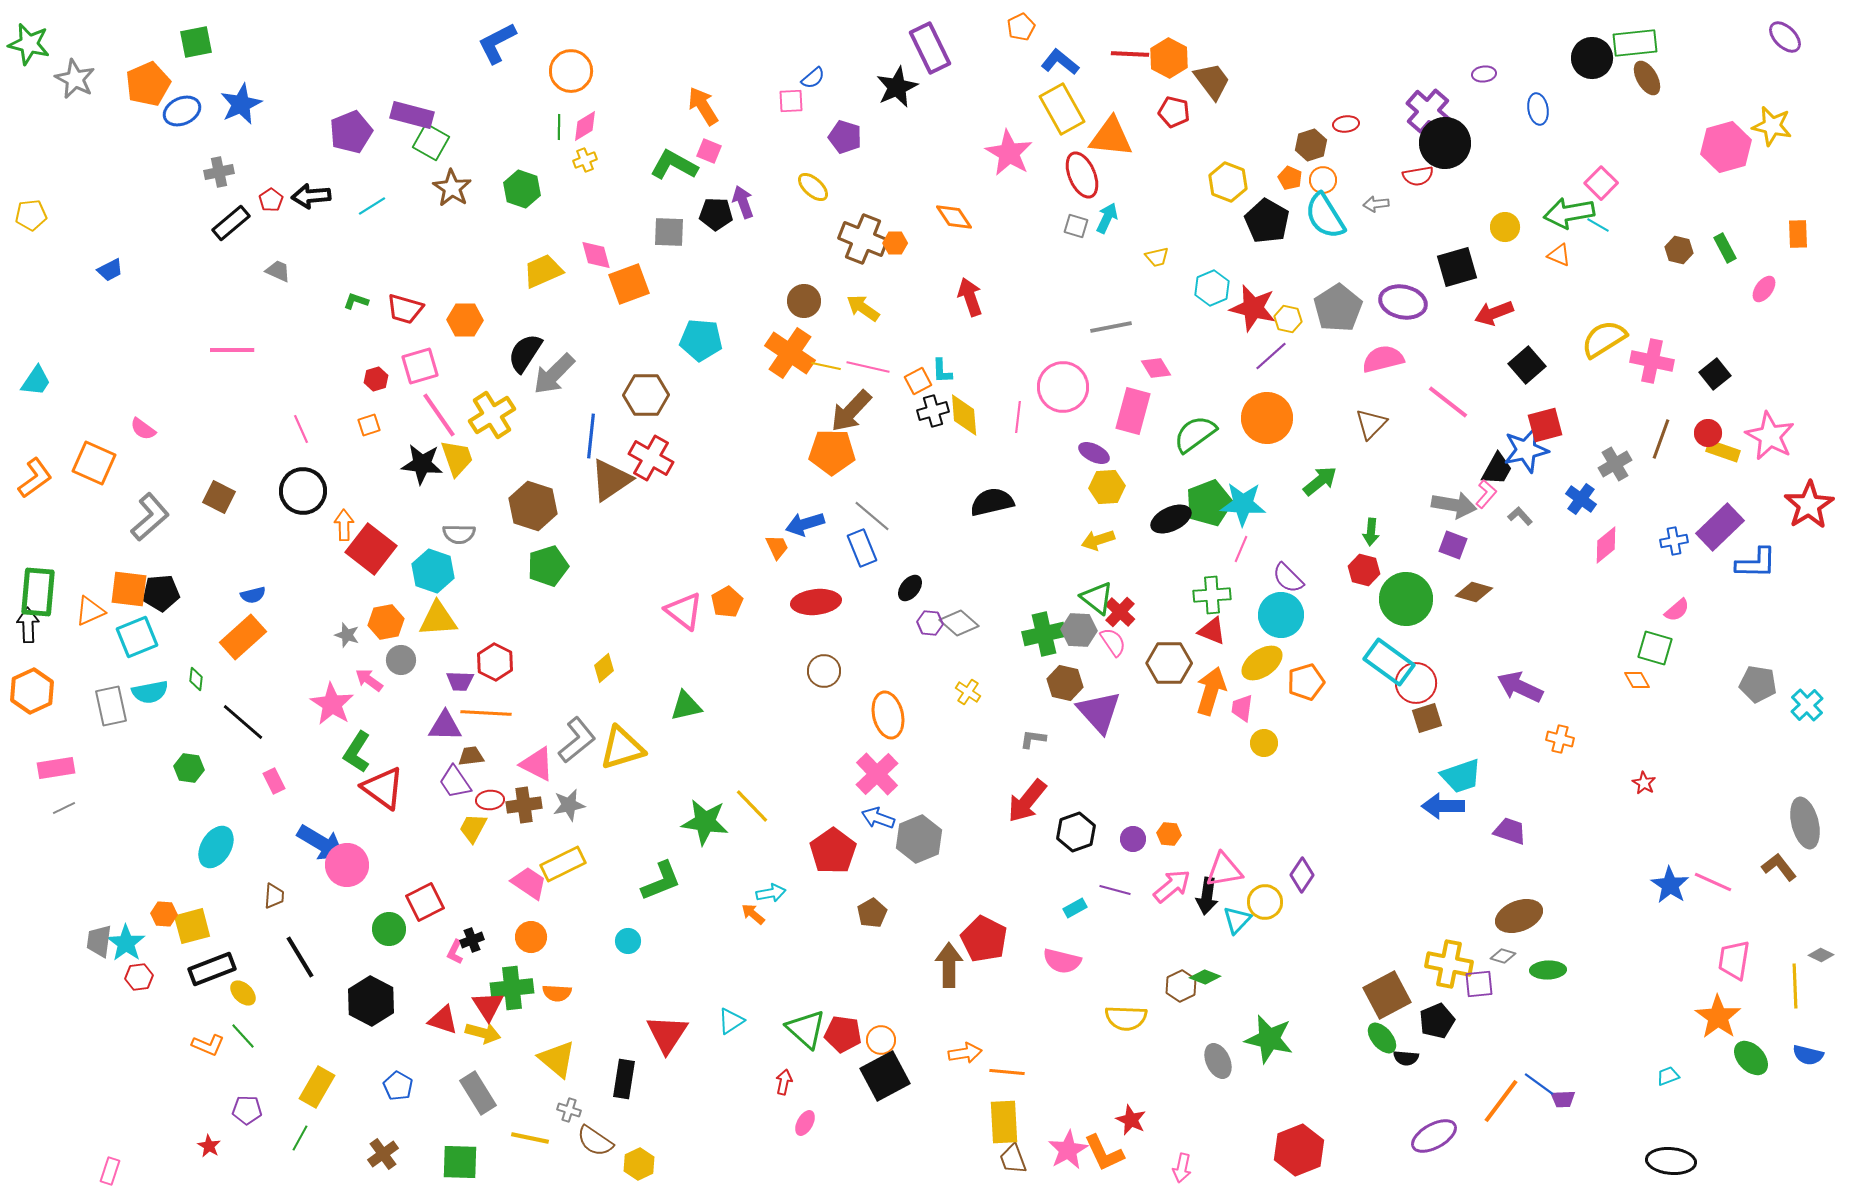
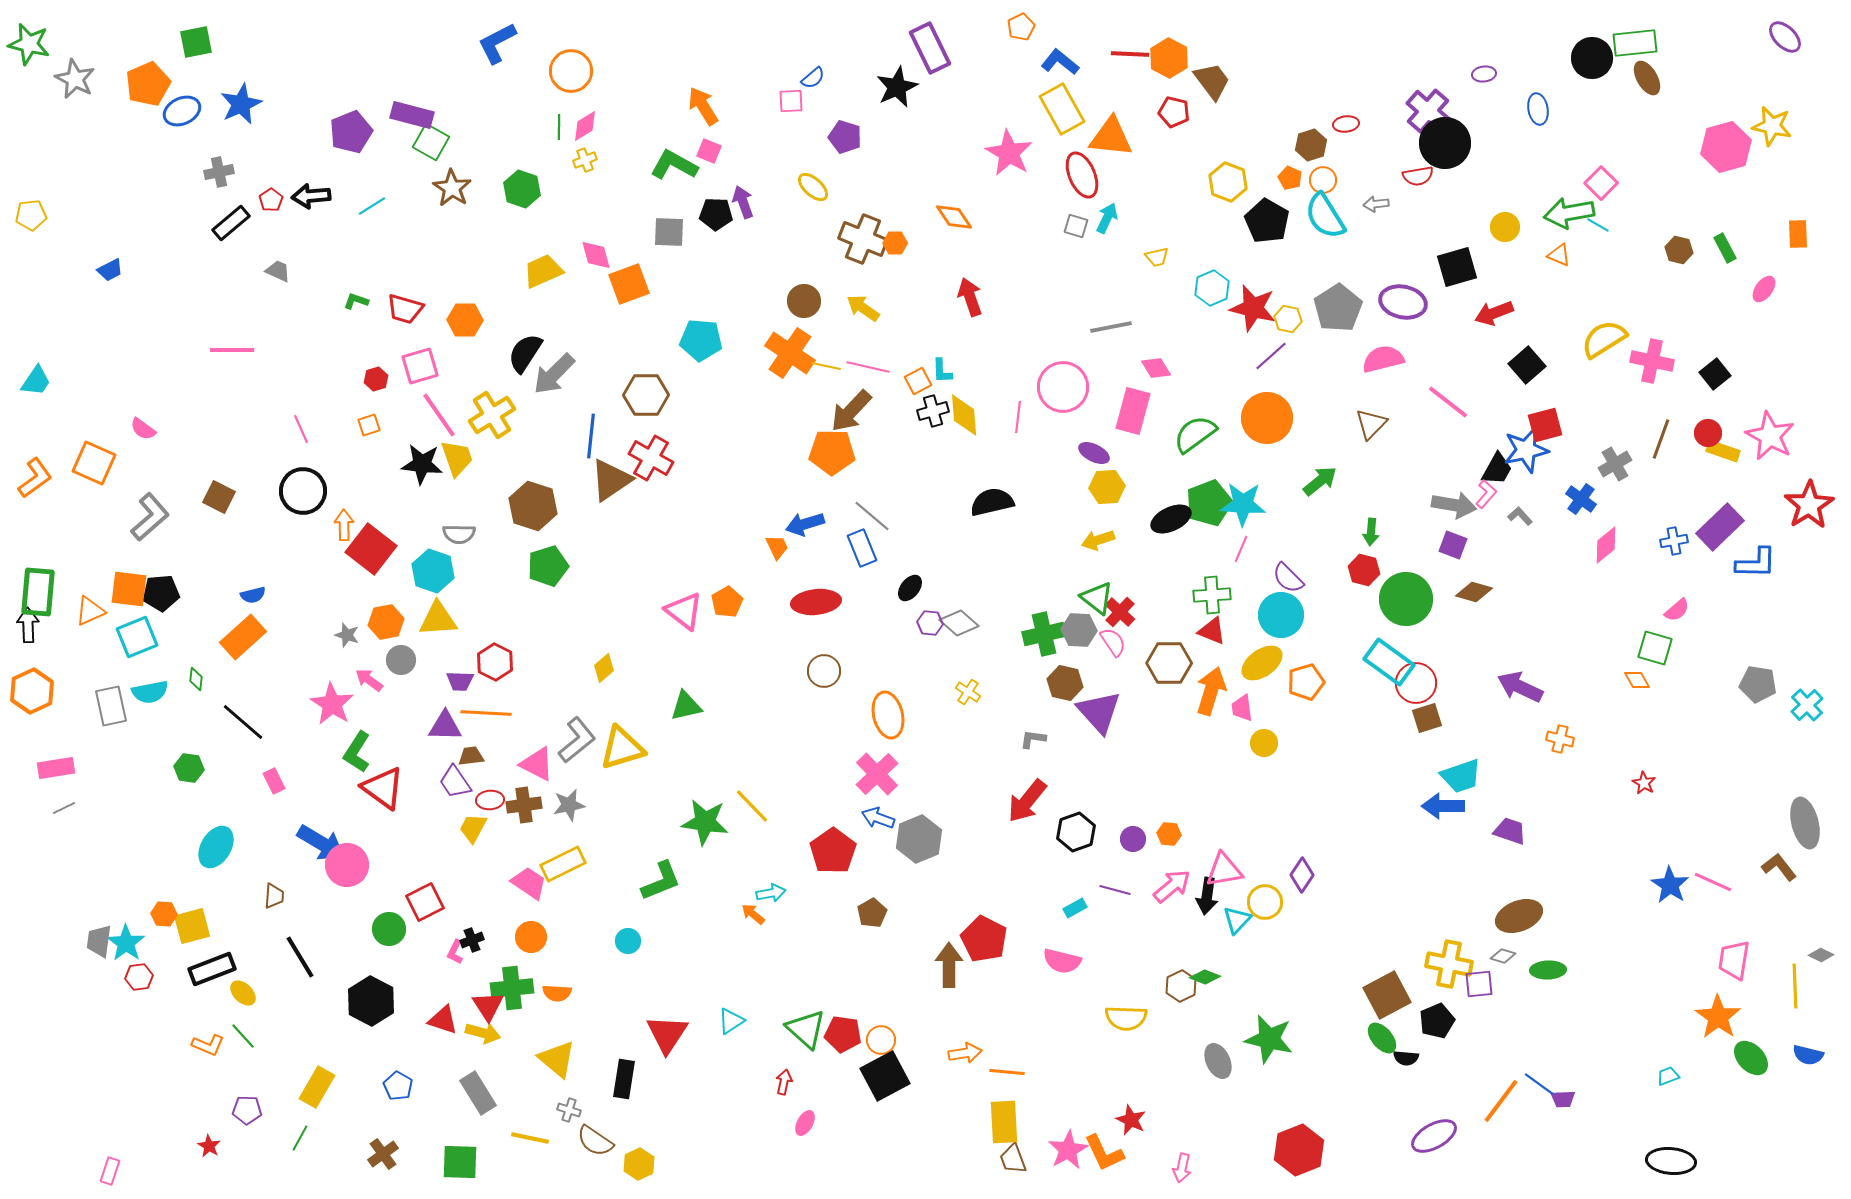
pink trapezoid at (1242, 708): rotated 16 degrees counterclockwise
